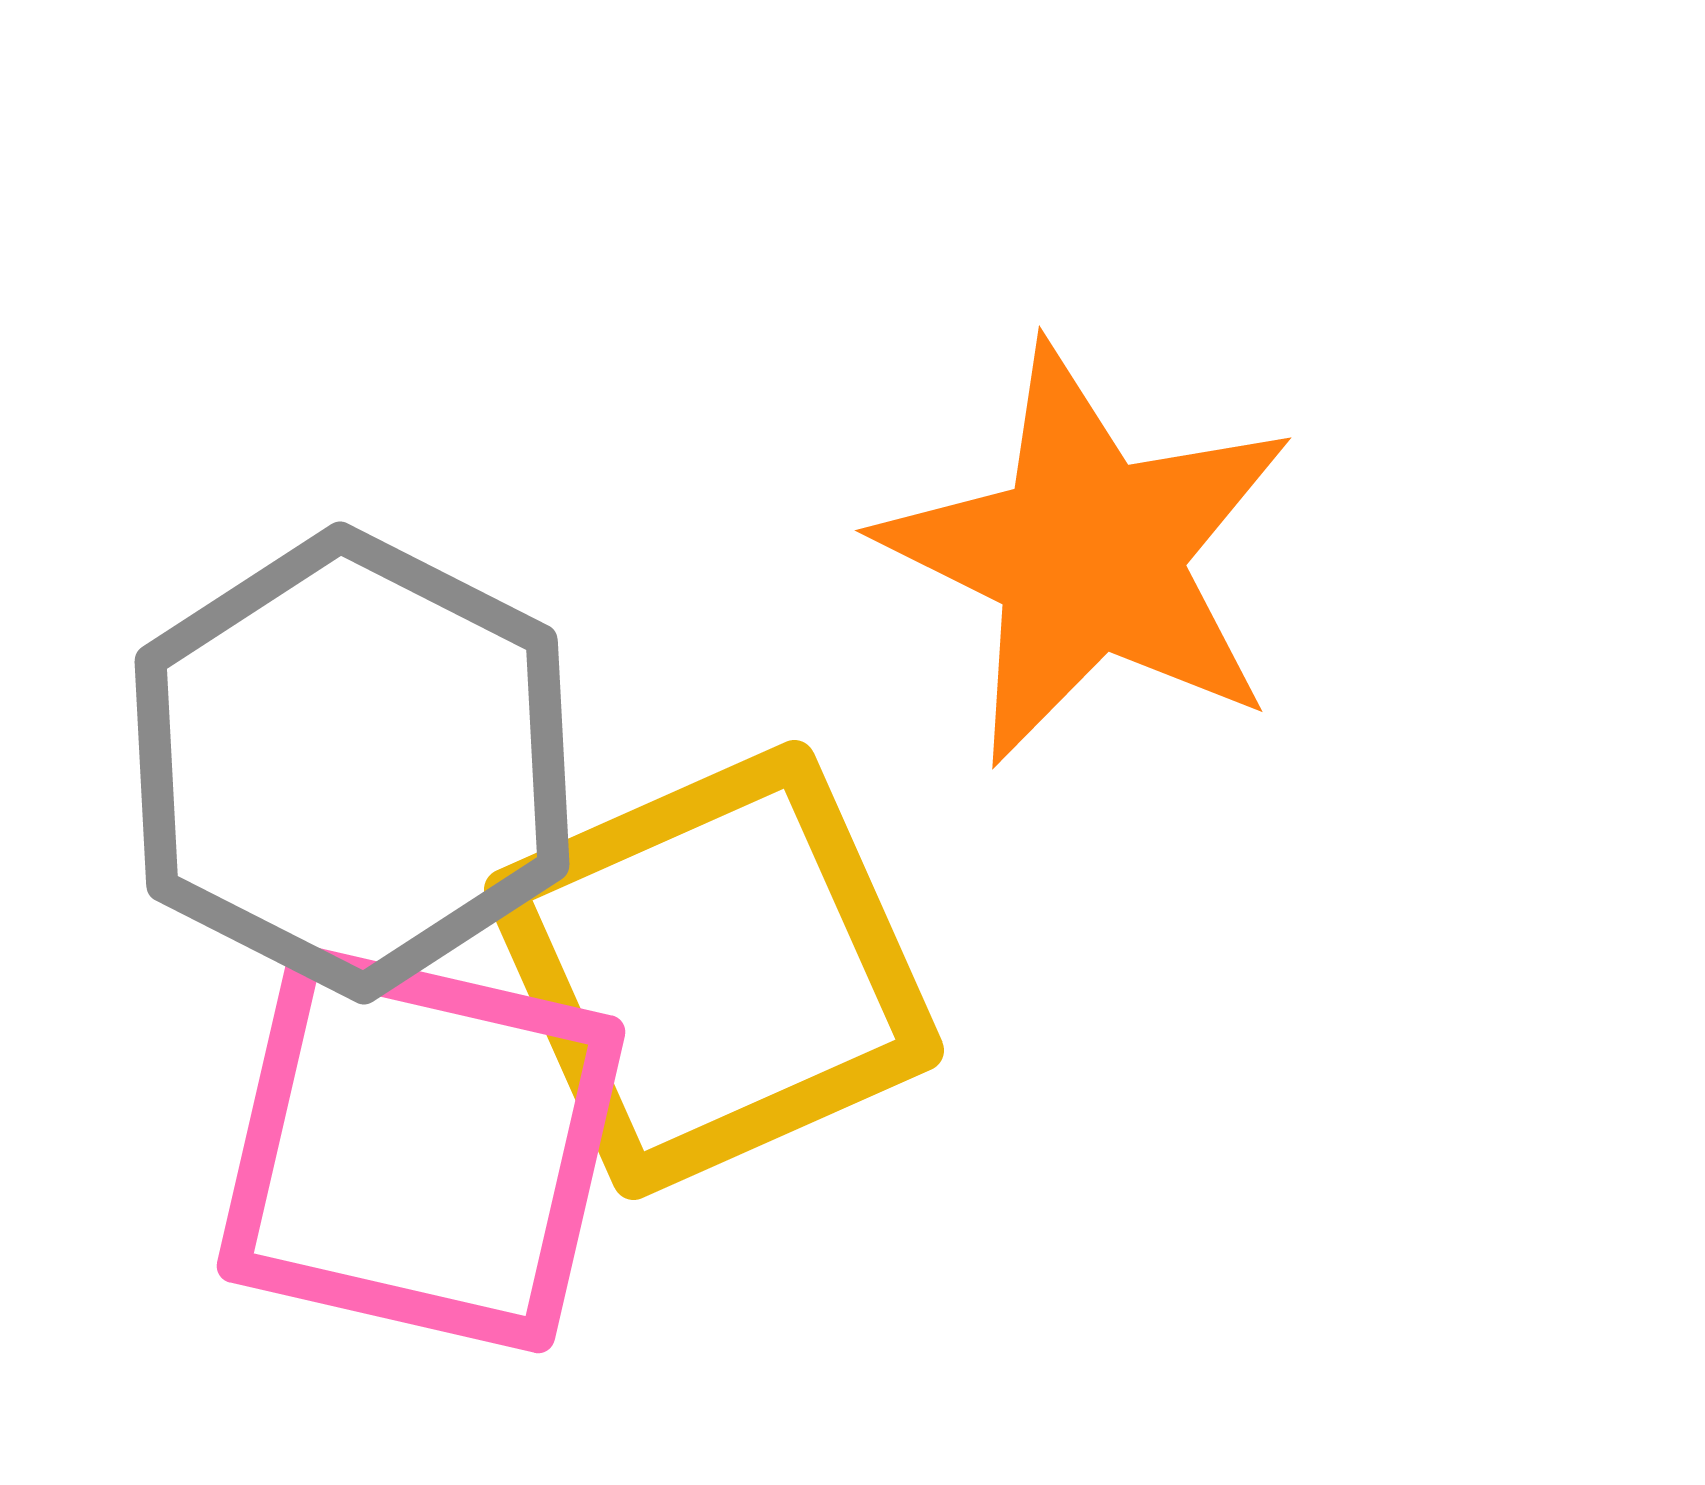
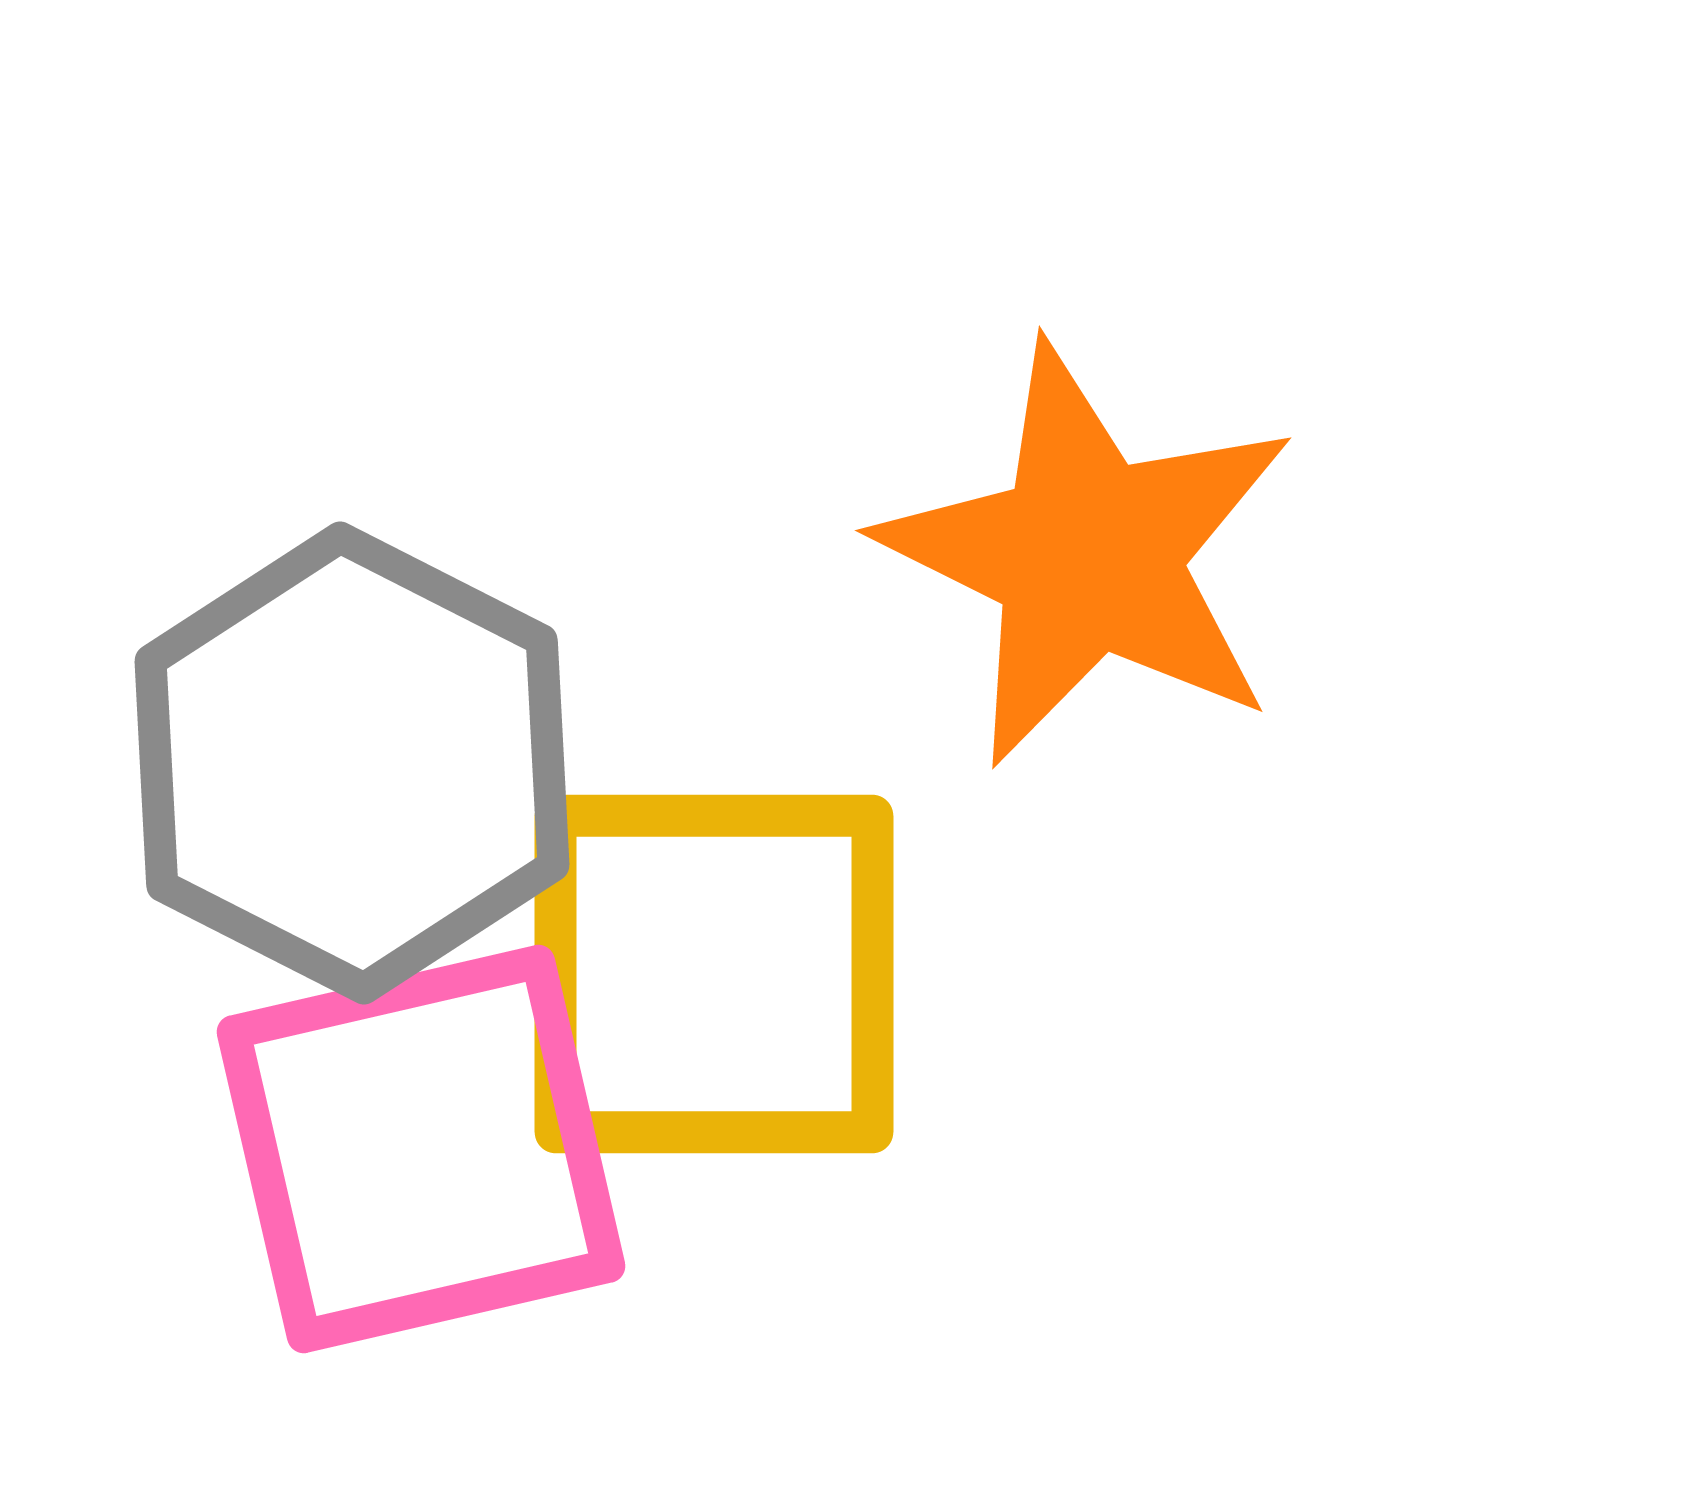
yellow square: moved 4 px down; rotated 24 degrees clockwise
pink square: rotated 26 degrees counterclockwise
